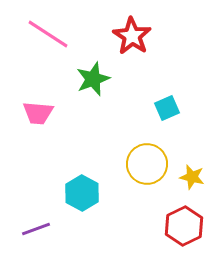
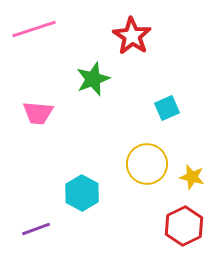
pink line: moved 14 px left, 5 px up; rotated 51 degrees counterclockwise
